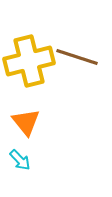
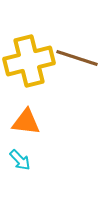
brown line: moved 1 px down
orange triangle: rotated 44 degrees counterclockwise
